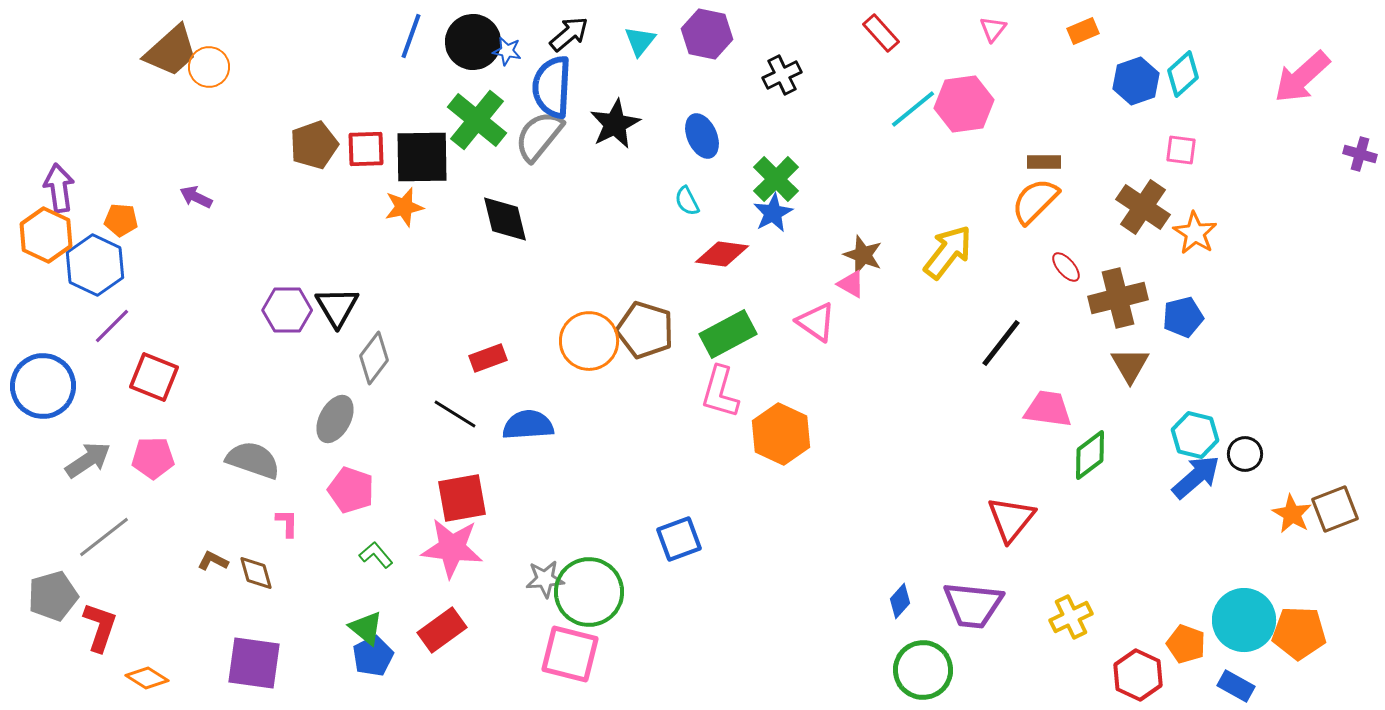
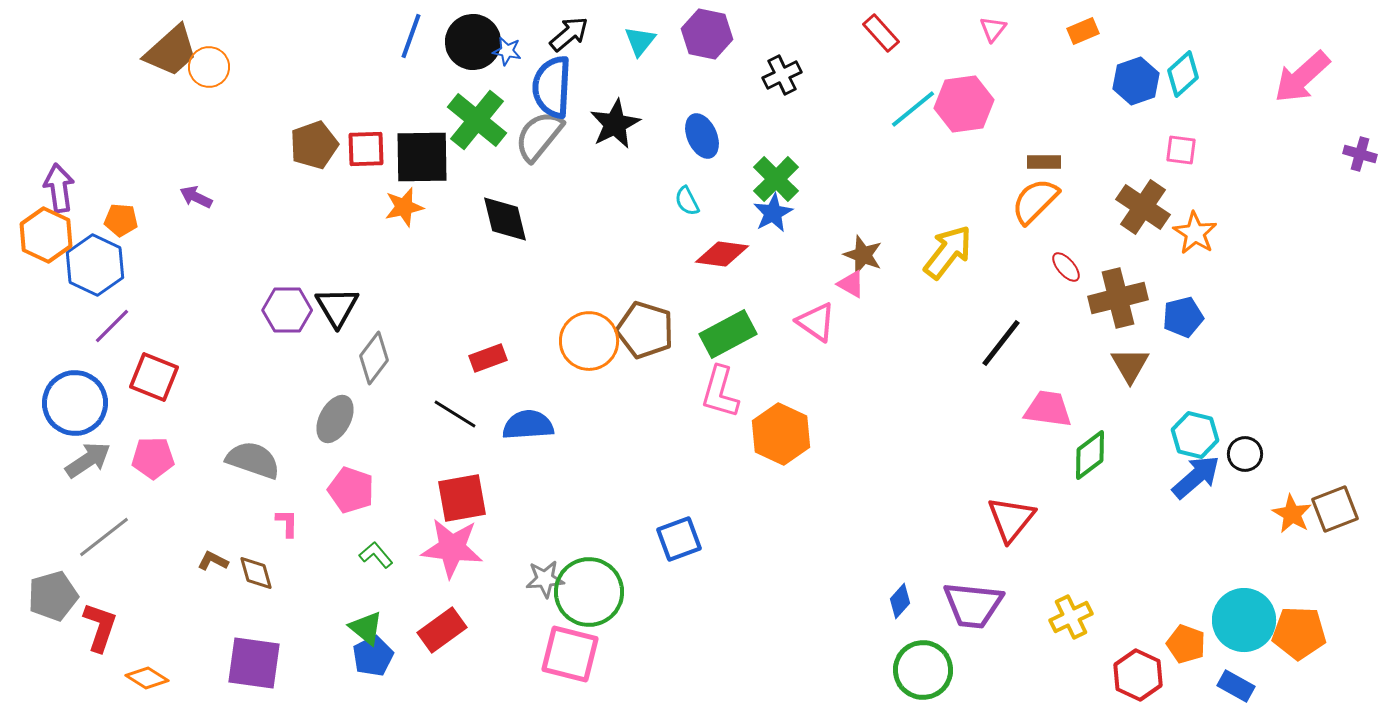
blue circle at (43, 386): moved 32 px right, 17 px down
